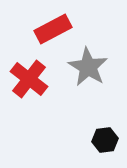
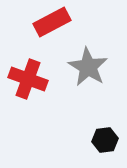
red rectangle: moved 1 px left, 7 px up
red cross: moved 1 px left; rotated 18 degrees counterclockwise
